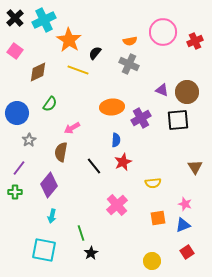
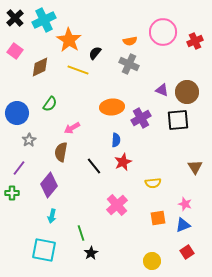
brown diamond: moved 2 px right, 5 px up
green cross: moved 3 px left, 1 px down
